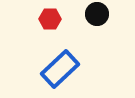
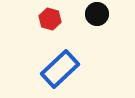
red hexagon: rotated 15 degrees clockwise
